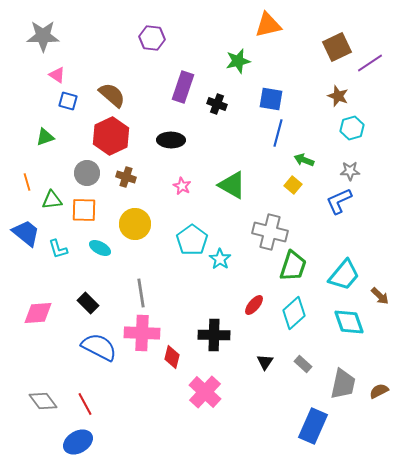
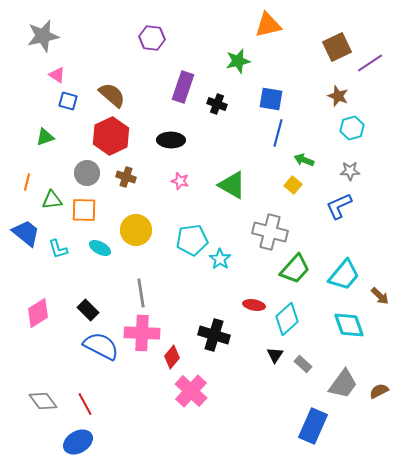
gray star at (43, 36): rotated 12 degrees counterclockwise
orange line at (27, 182): rotated 30 degrees clockwise
pink star at (182, 186): moved 2 px left, 5 px up; rotated 12 degrees counterclockwise
blue L-shape at (339, 201): moved 5 px down
yellow circle at (135, 224): moved 1 px right, 6 px down
cyan pentagon at (192, 240): rotated 28 degrees clockwise
green trapezoid at (293, 266): moved 2 px right, 3 px down; rotated 24 degrees clockwise
black rectangle at (88, 303): moved 7 px down
red ellipse at (254, 305): rotated 60 degrees clockwise
pink diamond at (38, 313): rotated 28 degrees counterclockwise
cyan diamond at (294, 313): moved 7 px left, 6 px down
cyan diamond at (349, 322): moved 3 px down
black cross at (214, 335): rotated 16 degrees clockwise
blue semicircle at (99, 347): moved 2 px right, 1 px up
red diamond at (172, 357): rotated 25 degrees clockwise
black triangle at (265, 362): moved 10 px right, 7 px up
gray trapezoid at (343, 384): rotated 24 degrees clockwise
pink cross at (205, 392): moved 14 px left, 1 px up
